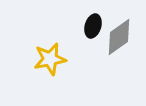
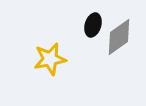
black ellipse: moved 1 px up
